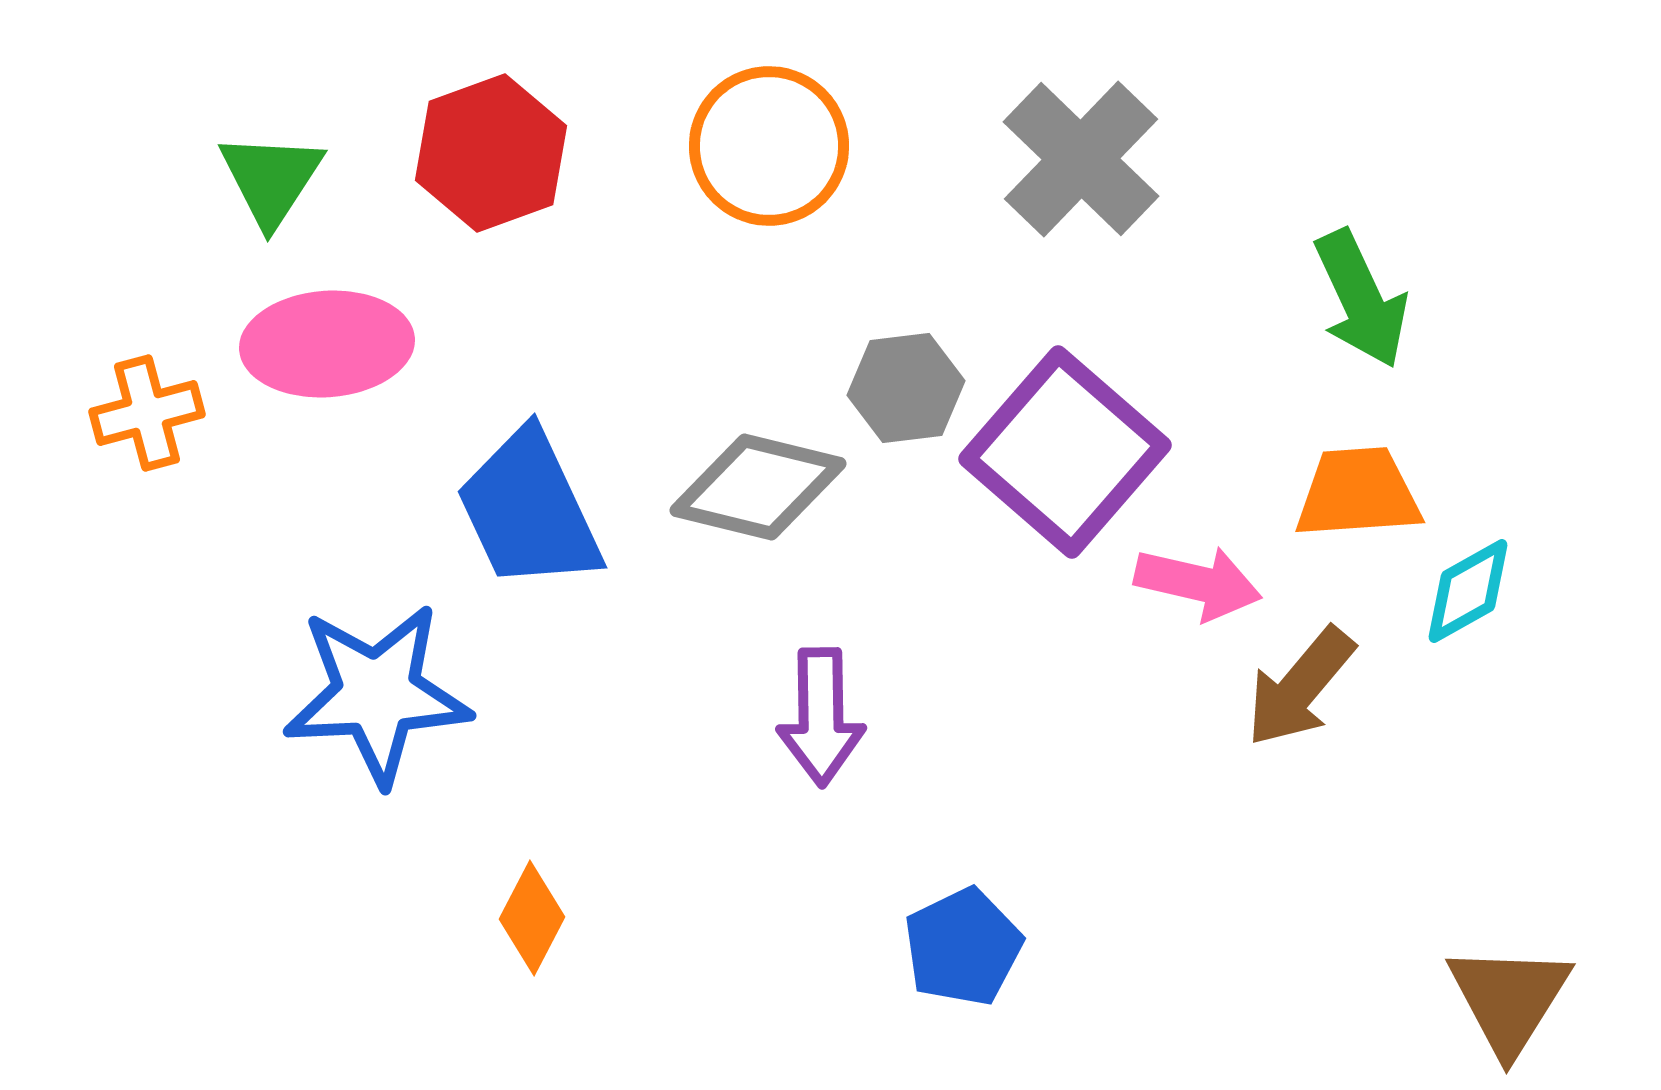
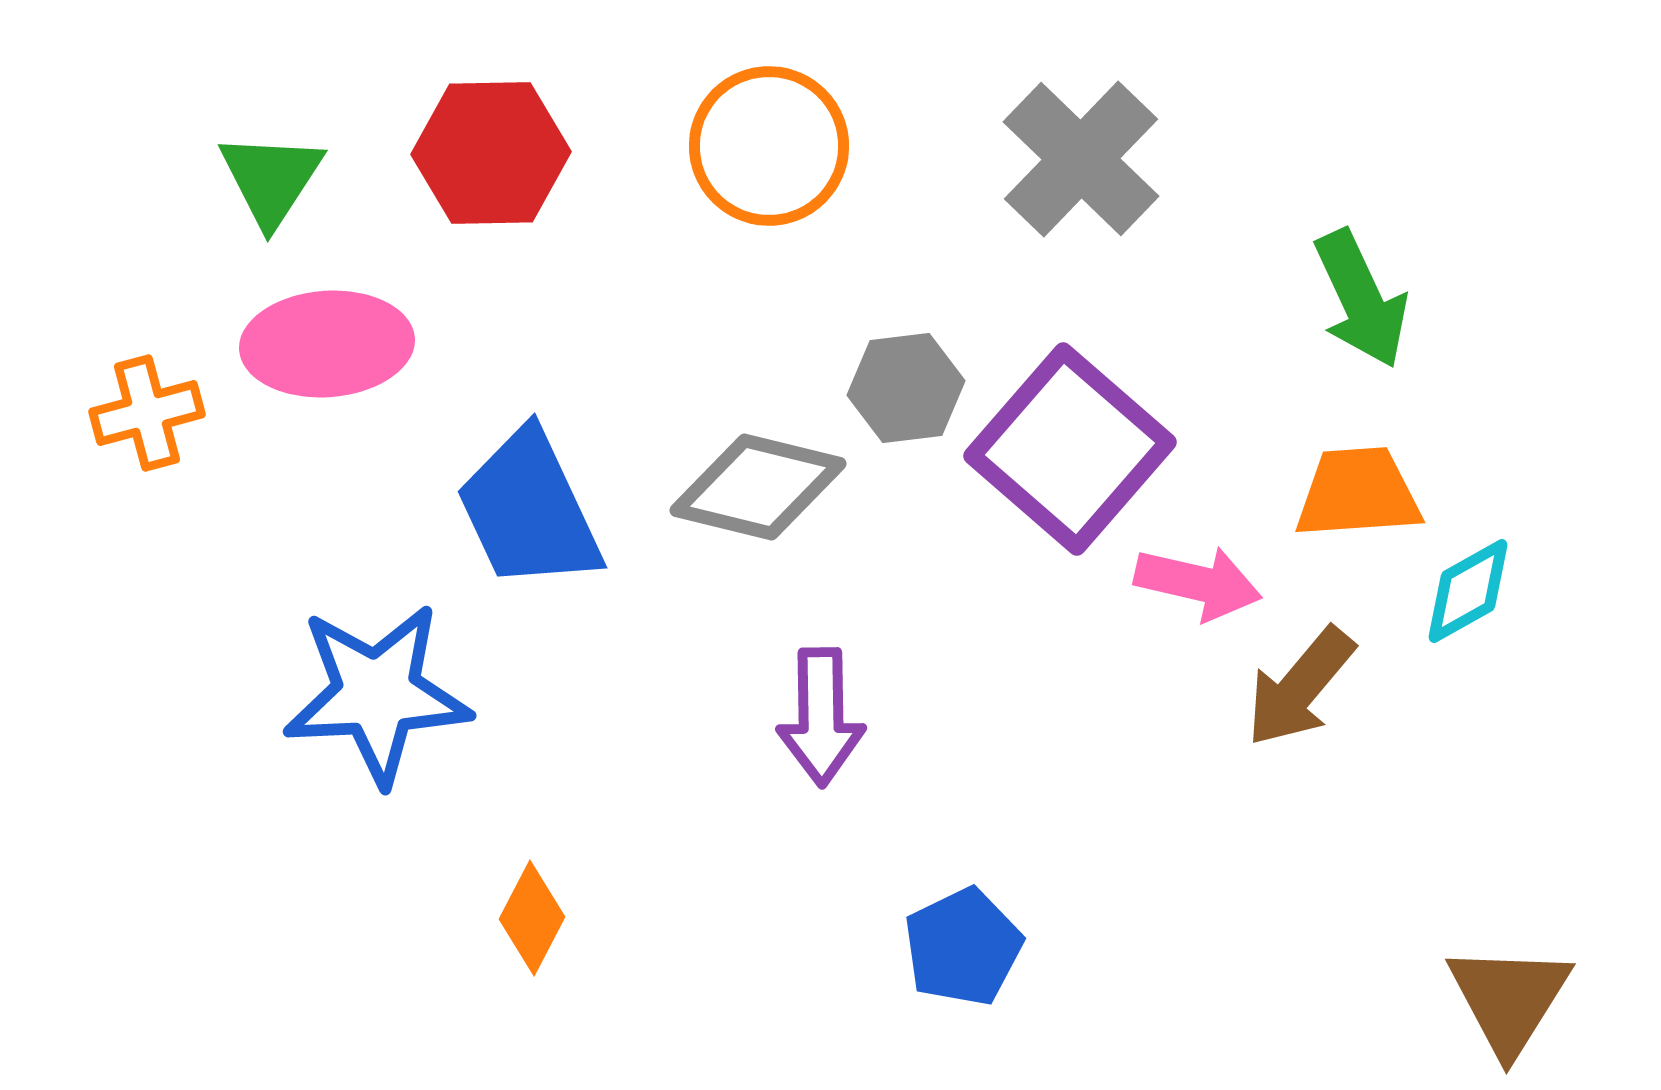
red hexagon: rotated 19 degrees clockwise
purple square: moved 5 px right, 3 px up
